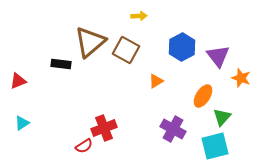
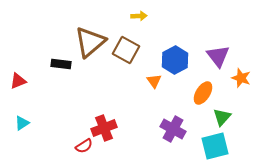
blue hexagon: moved 7 px left, 13 px down
orange triangle: moved 2 px left; rotated 35 degrees counterclockwise
orange ellipse: moved 3 px up
